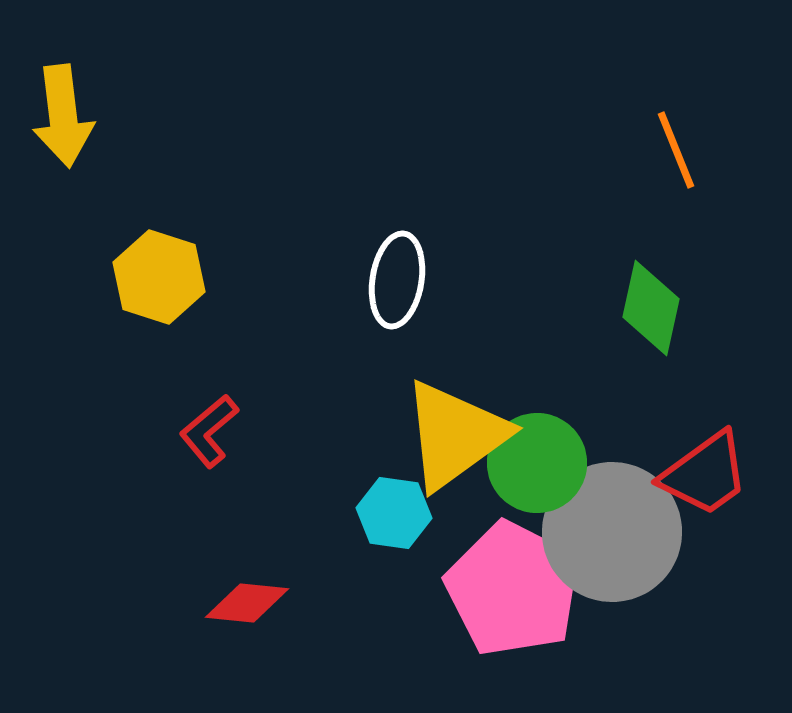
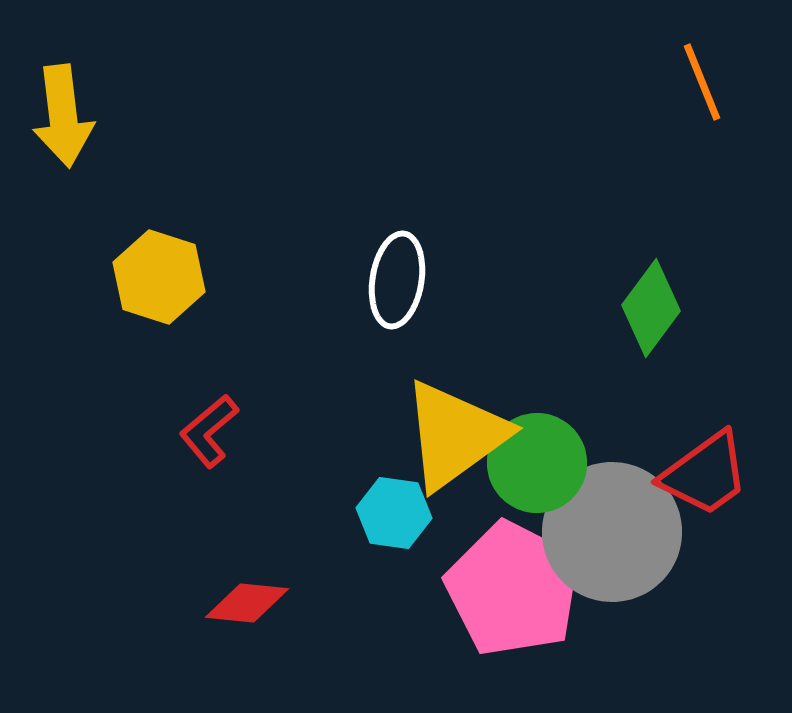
orange line: moved 26 px right, 68 px up
green diamond: rotated 24 degrees clockwise
